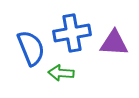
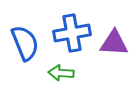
blue semicircle: moved 6 px left, 5 px up
